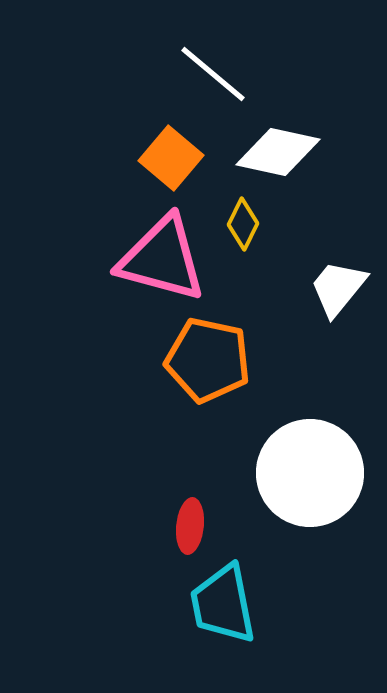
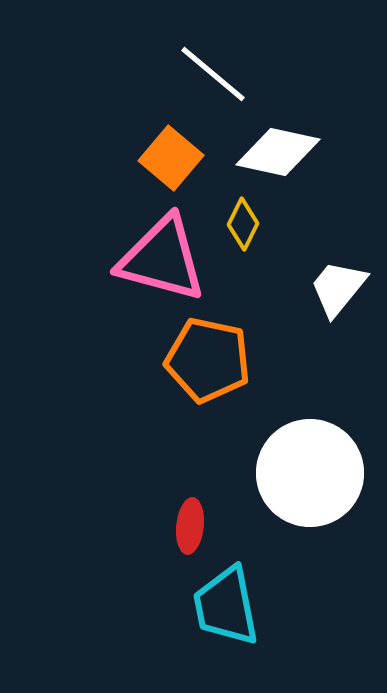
cyan trapezoid: moved 3 px right, 2 px down
